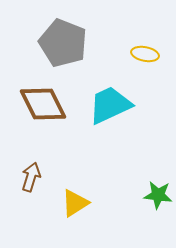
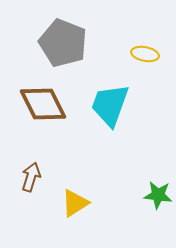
cyan trapezoid: rotated 45 degrees counterclockwise
